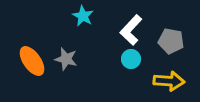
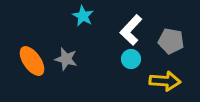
yellow arrow: moved 4 px left
